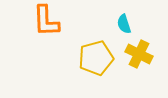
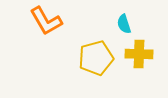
orange L-shape: rotated 28 degrees counterclockwise
yellow cross: rotated 24 degrees counterclockwise
